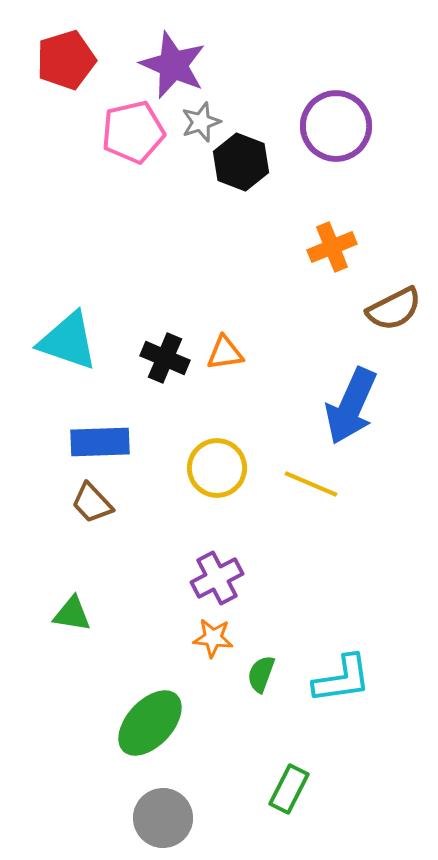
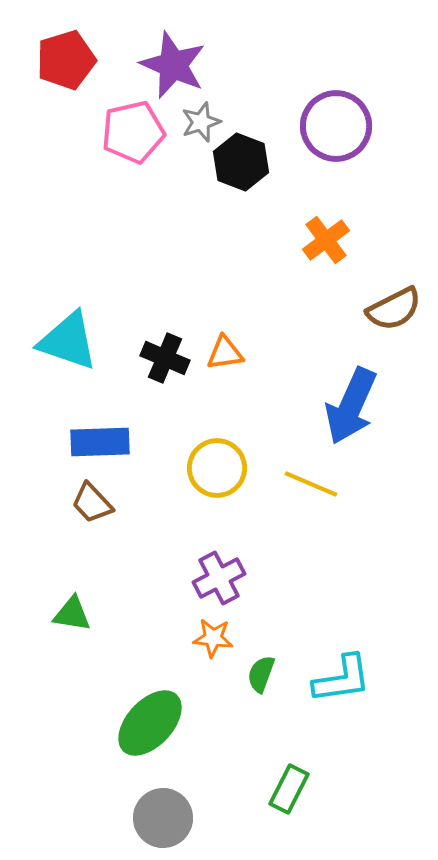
orange cross: moved 6 px left, 7 px up; rotated 15 degrees counterclockwise
purple cross: moved 2 px right
